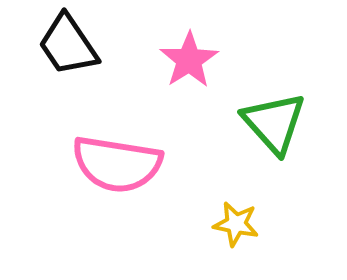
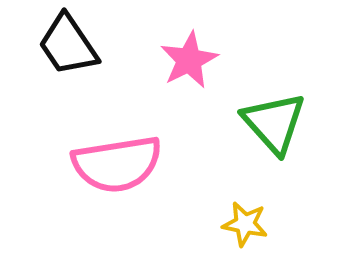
pink star: rotated 6 degrees clockwise
pink semicircle: rotated 18 degrees counterclockwise
yellow star: moved 9 px right
